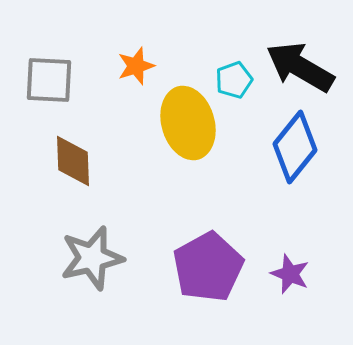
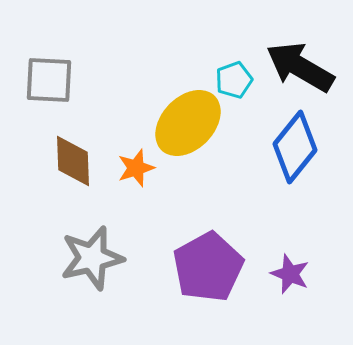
orange star: moved 102 px down
yellow ellipse: rotated 60 degrees clockwise
